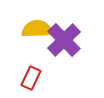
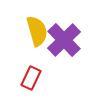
yellow semicircle: moved 2 px down; rotated 76 degrees clockwise
